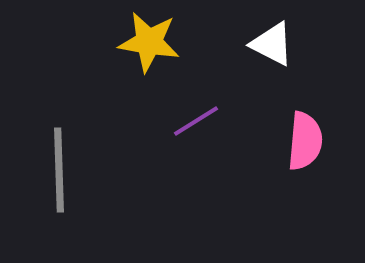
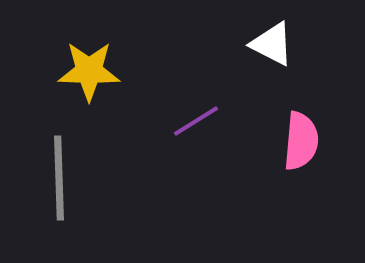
yellow star: moved 60 px left, 29 px down; rotated 8 degrees counterclockwise
pink semicircle: moved 4 px left
gray line: moved 8 px down
